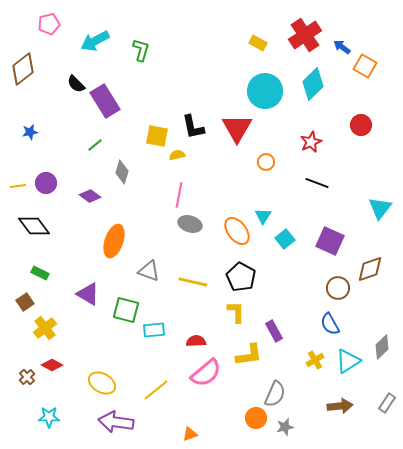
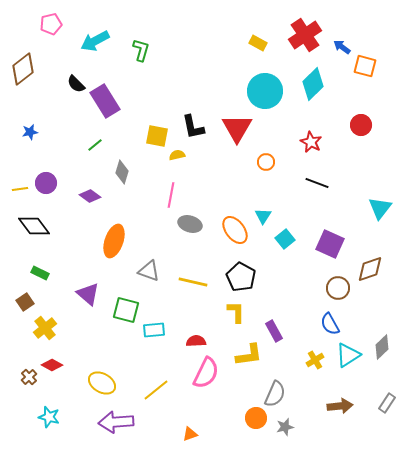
pink pentagon at (49, 24): moved 2 px right
orange square at (365, 66): rotated 15 degrees counterclockwise
red star at (311, 142): rotated 20 degrees counterclockwise
yellow line at (18, 186): moved 2 px right, 3 px down
pink line at (179, 195): moved 8 px left
orange ellipse at (237, 231): moved 2 px left, 1 px up
purple square at (330, 241): moved 3 px down
purple triangle at (88, 294): rotated 10 degrees clockwise
cyan triangle at (348, 361): moved 6 px up
pink semicircle at (206, 373): rotated 24 degrees counterclockwise
brown cross at (27, 377): moved 2 px right
cyan star at (49, 417): rotated 15 degrees clockwise
purple arrow at (116, 422): rotated 12 degrees counterclockwise
